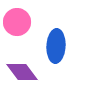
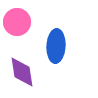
purple diamond: rotated 28 degrees clockwise
